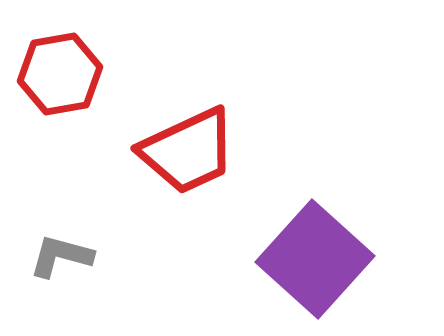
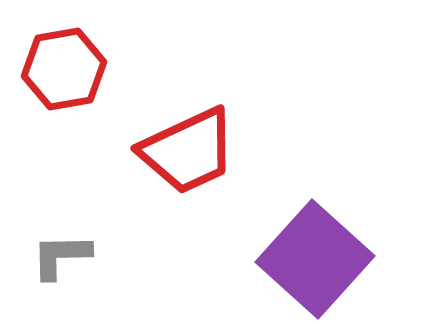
red hexagon: moved 4 px right, 5 px up
gray L-shape: rotated 16 degrees counterclockwise
